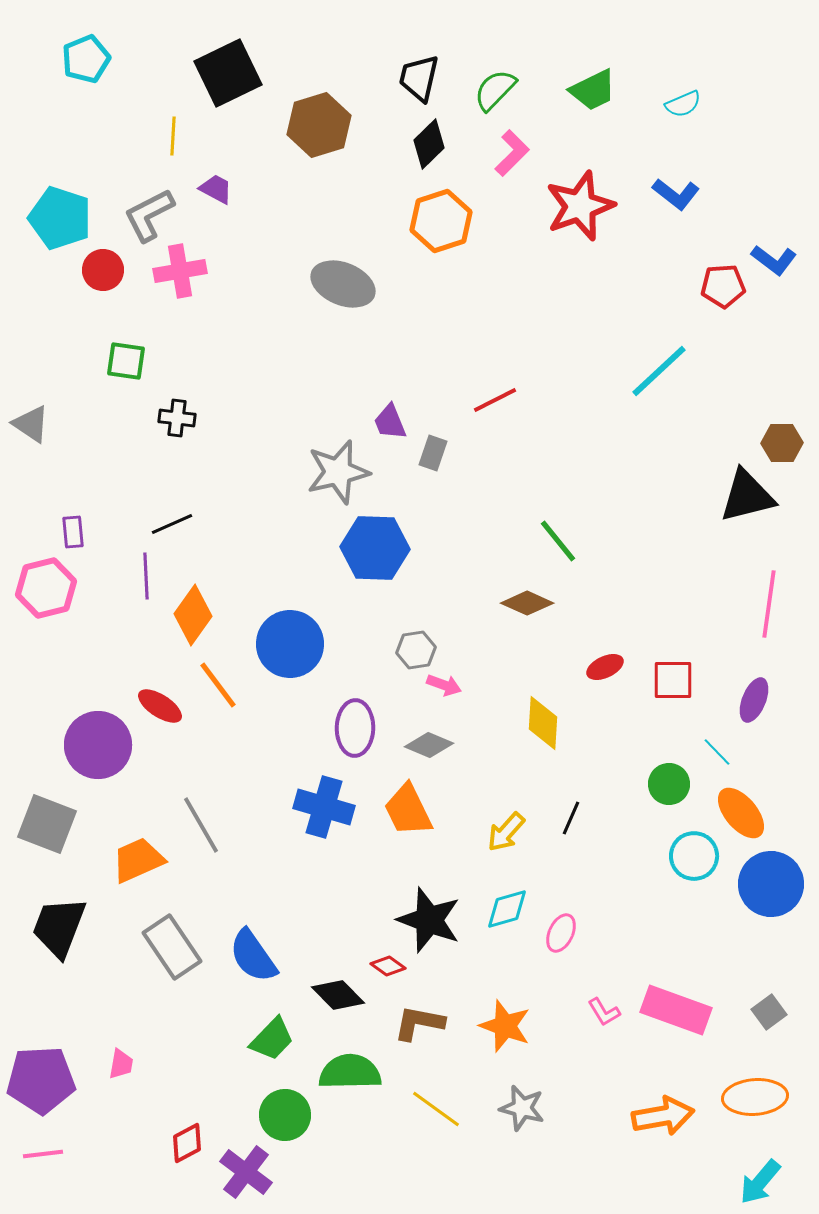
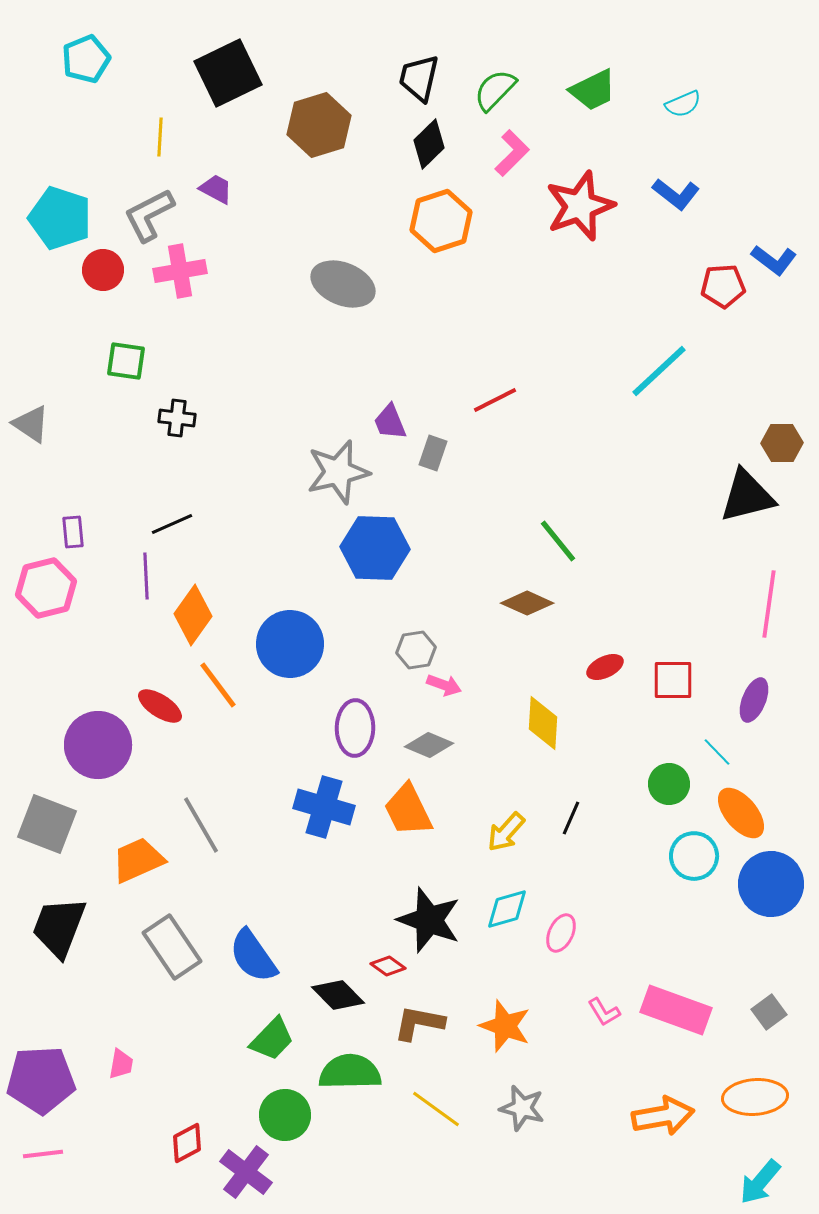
yellow line at (173, 136): moved 13 px left, 1 px down
